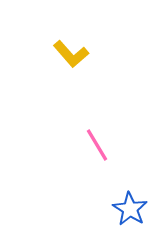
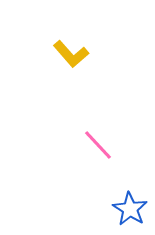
pink line: moved 1 px right; rotated 12 degrees counterclockwise
